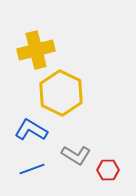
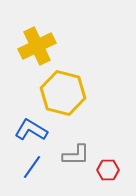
yellow cross: moved 1 px right, 4 px up; rotated 12 degrees counterclockwise
yellow hexagon: moved 2 px right; rotated 12 degrees counterclockwise
gray L-shape: rotated 32 degrees counterclockwise
blue line: moved 2 px up; rotated 35 degrees counterclockwise
